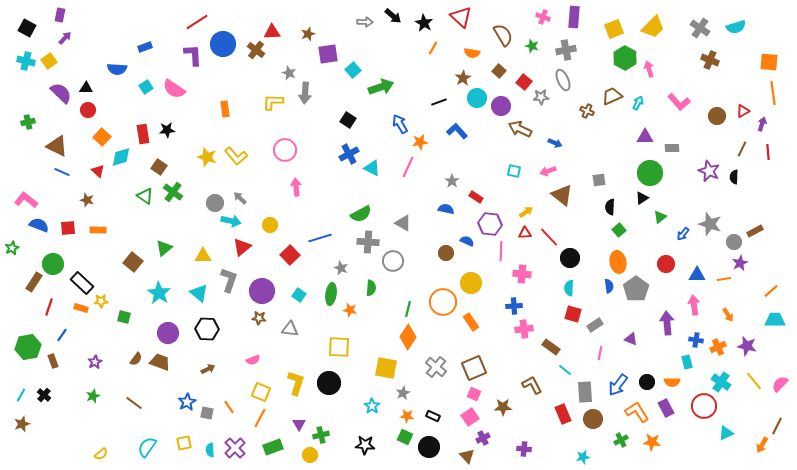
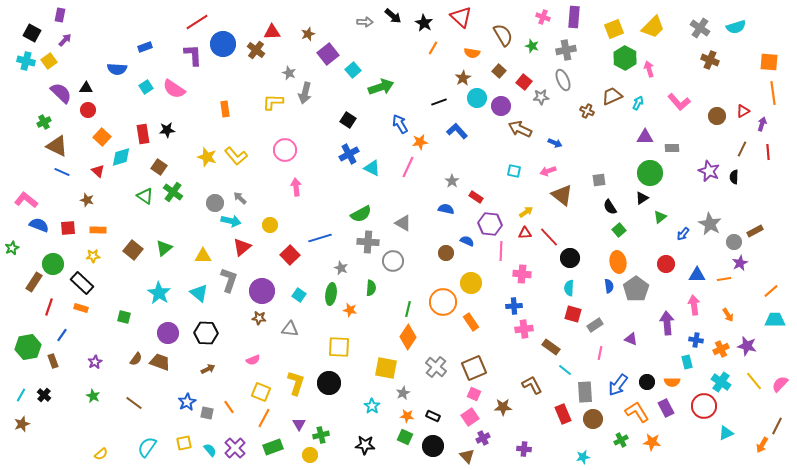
black square at (27, 28): moved 5 px right, 5 px down
purple arrow at (65, 38): moved 2 px down
purple square at (328, 54): rotated 30 degrees counterclockwise
gray arrow at (305, 93): rotated 10 degrees clockwise
green cross at (28, 122): moved 16 px right; rotated 16 degrees counterclockwise
black semicircle at (610, 207): rotated 35 degrees counterclockwise
gray star at (710, 224): rotated 10 degrees clockwise
brown square at (133, 262): moved 12 px up
yellow star at (101, 301): moved 8 px left, 45 px up
black hexagon at (207, 329): moved 1 px left, 4 px down
orange cross at (718, 347): moved 3 px right, 2 px down
green star at (93, 396): rotated 24 degrees counterclockwise
orange line at (260, 418): moved 4 px right
black circle at (429, 447): moved 4 px right, 1 px up
cyan semicircle at (210, 450): rotated 144 degrees clockwise
